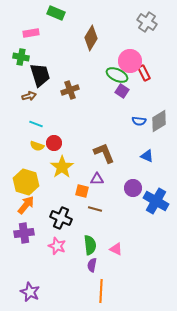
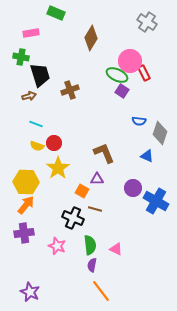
gray diamond: moved 1 px right, 12 px down; rotated 40 degrees counterclockwise
yellow star: moved 4 px left, 1 px down
yellow hexagon: rotated 15 degrees counterclockwise
orange square: rotated 16 degrees clockwise
black cross: moved 12 px right
orange line: rotated 40 degrees counterclockwise
